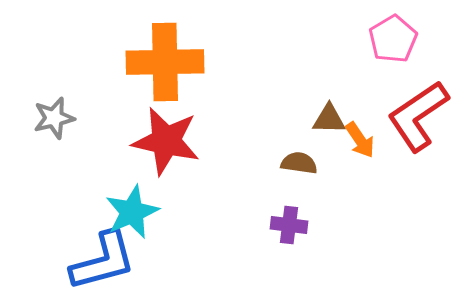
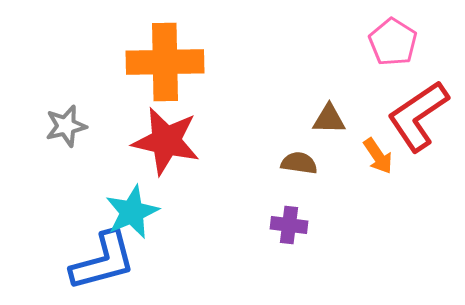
pink pentagon: moved 3 px down; rotated 9 degrees counterclockwise
gray star: moved 12 px right, 8 px down
orange arrow: moved 18 px right, 16 px down
